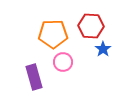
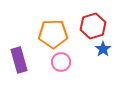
red hexagon: moved 2 px right; rotated 20 degrees counterclockwise
pink circle: moved 2 px left
purple rectangle: moved 15 px left, 17 px up
